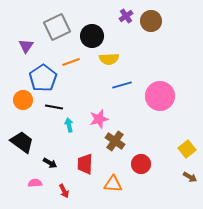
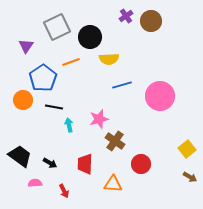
black circle: moved 2 px left, 1 px down
black trapezoid: moved 2 px left, 14 px down
